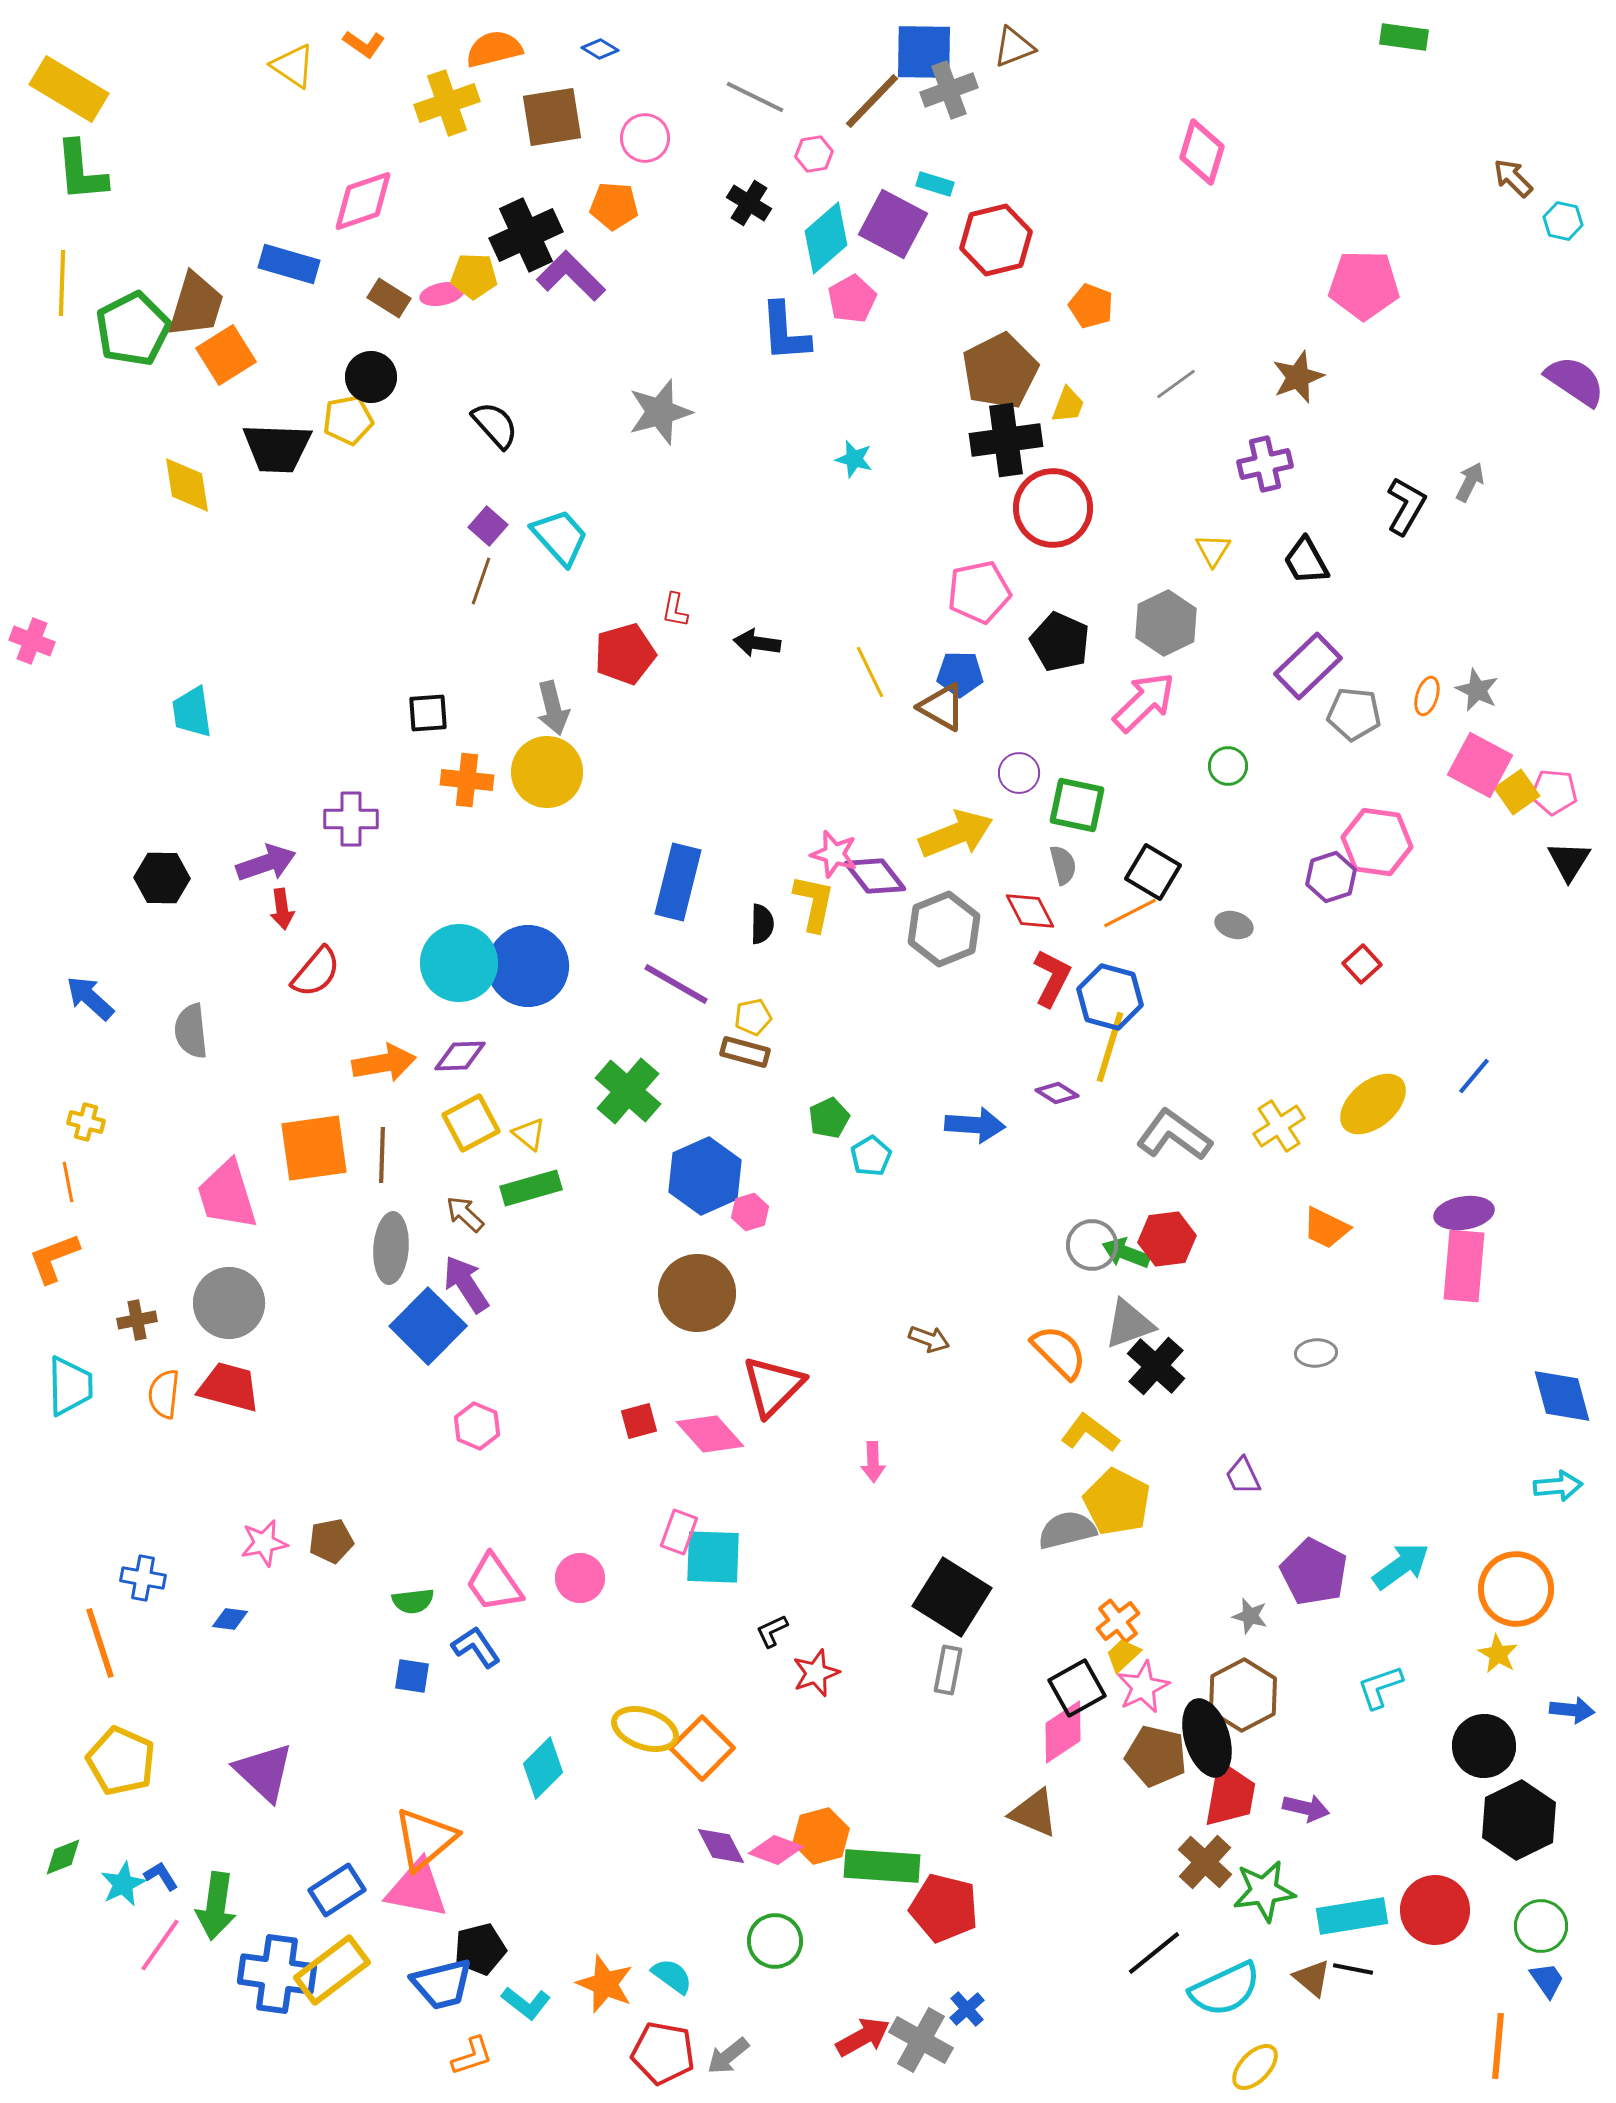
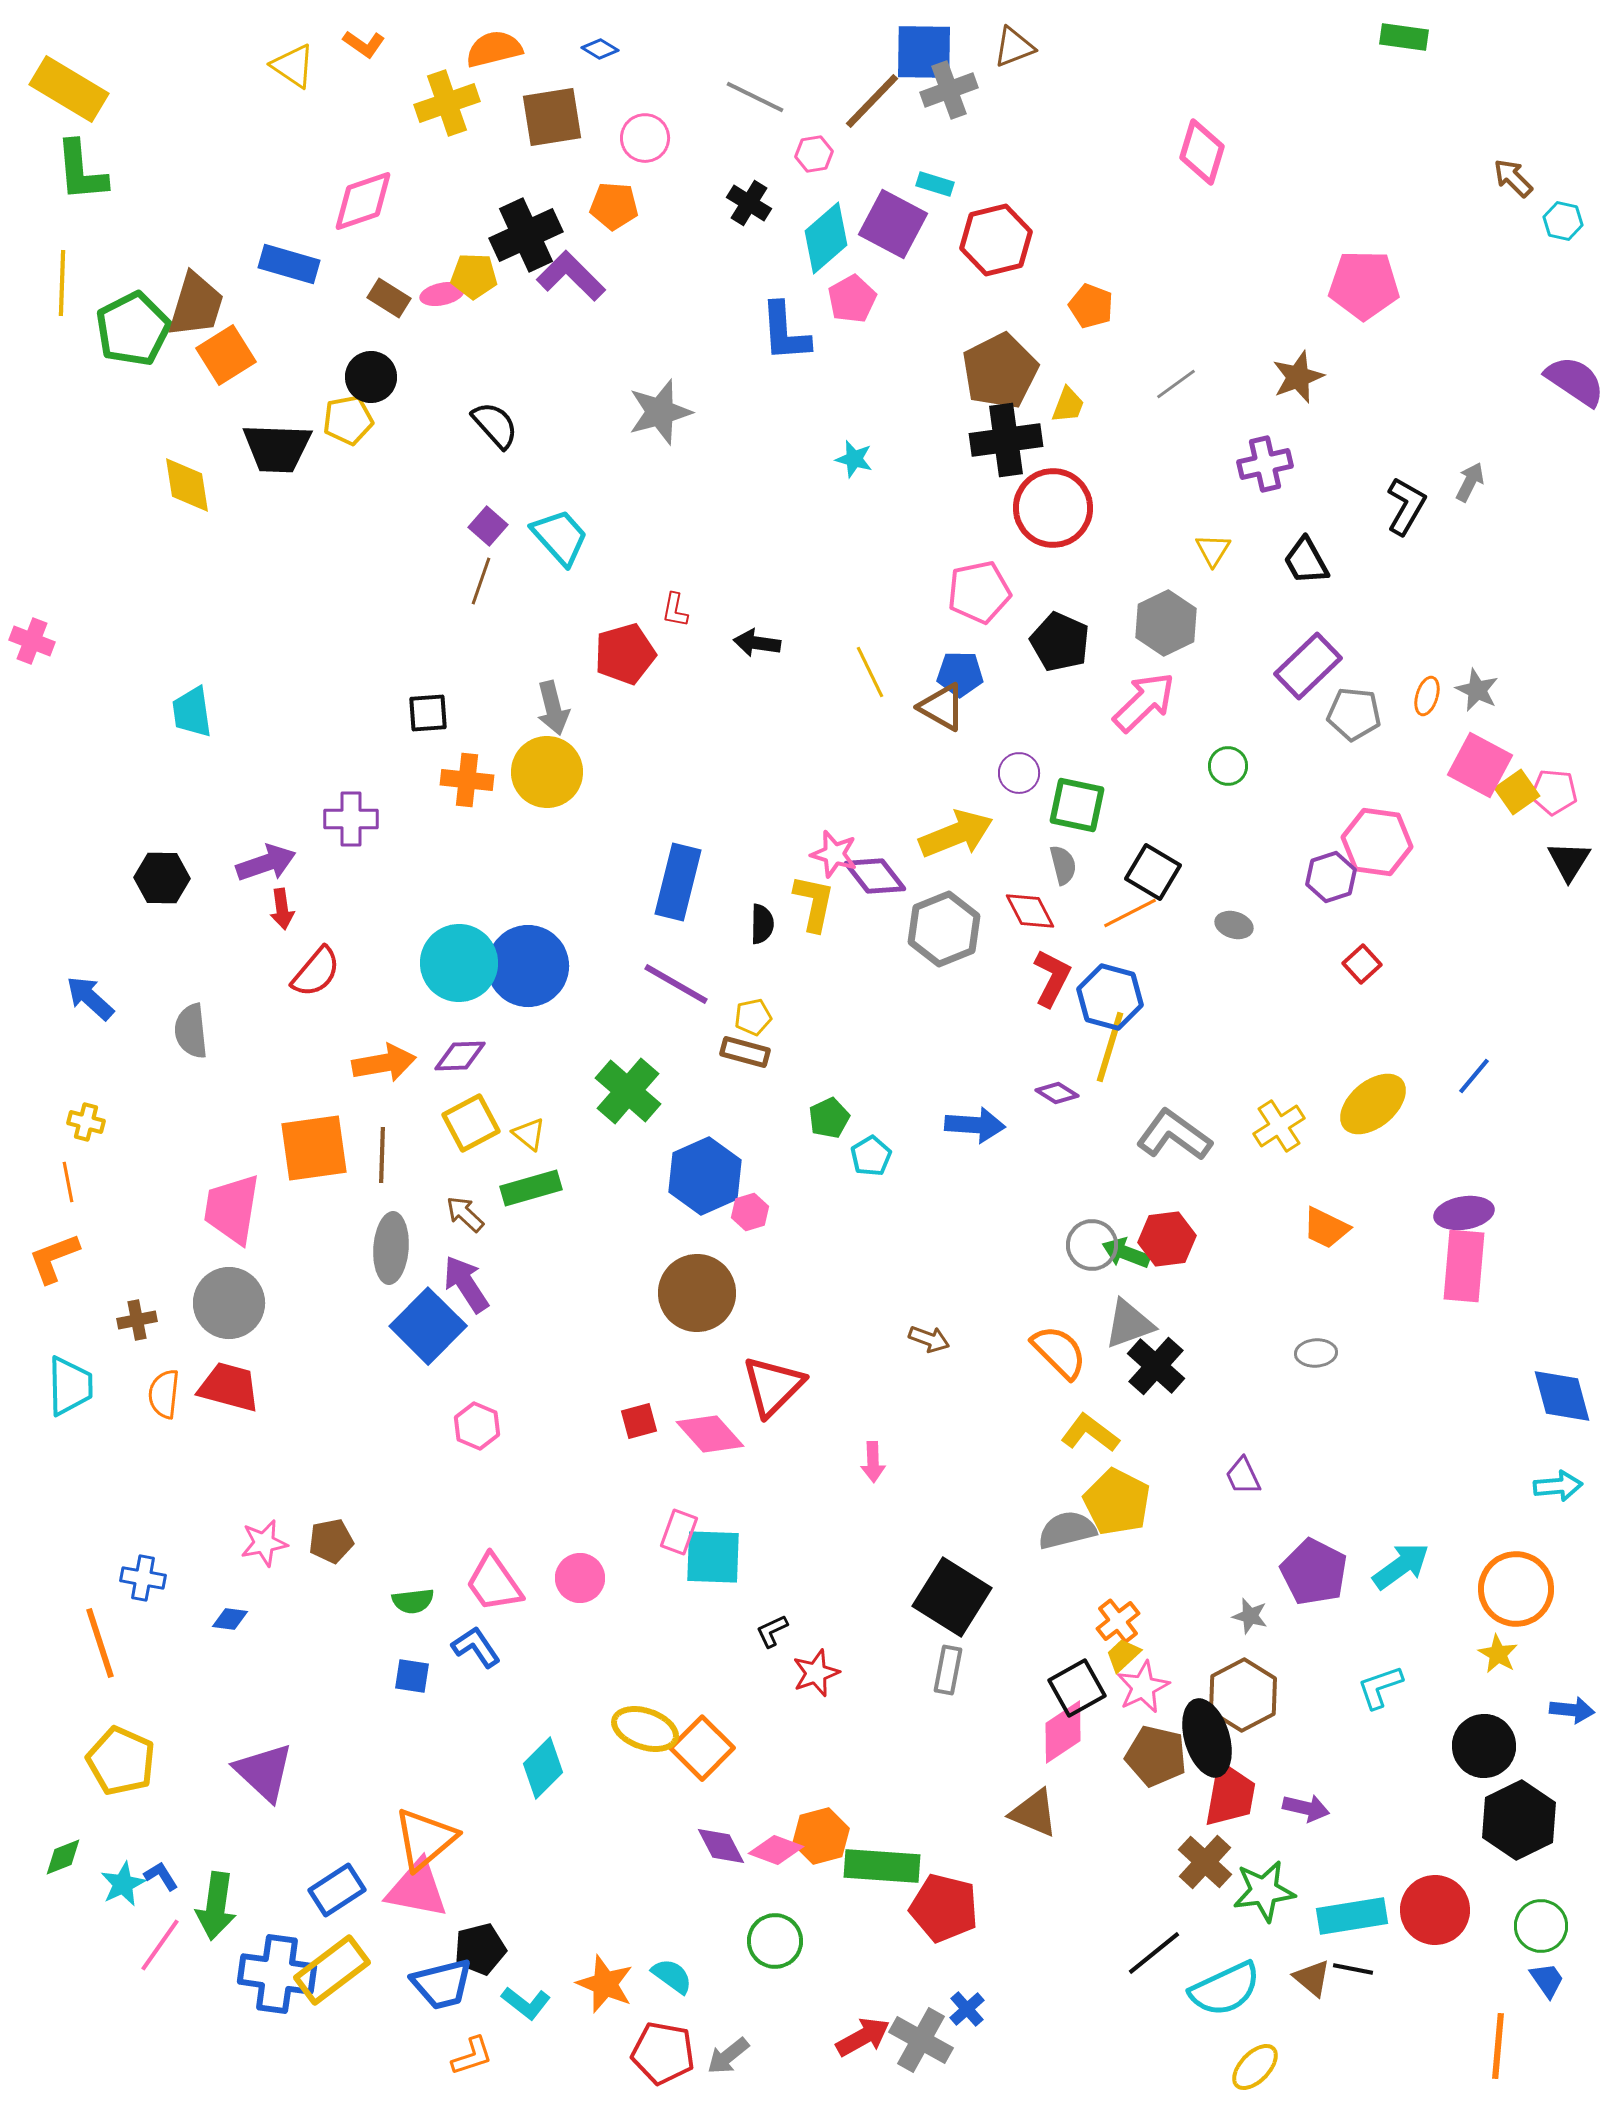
pink trapezoid at (227, 1195): moved 5 px right, 14 px down; rotated 26 degrees clockwise
